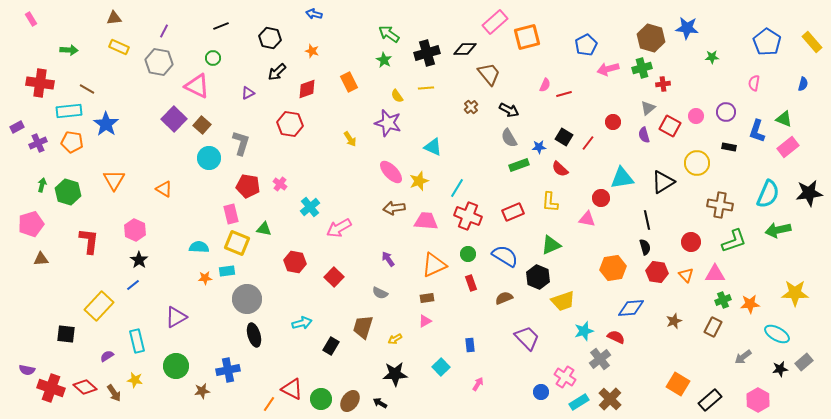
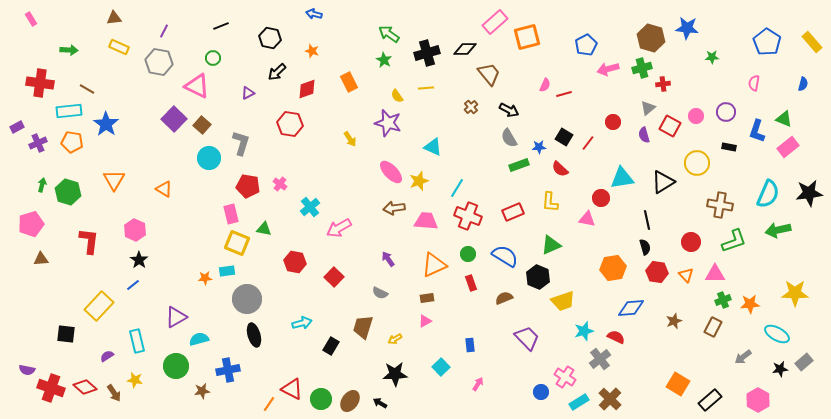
cyan semicircle at (199, 247): moved 92 px down; rotated 18 degrees counterclockwise
